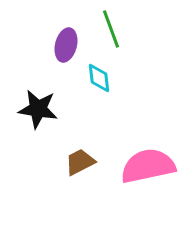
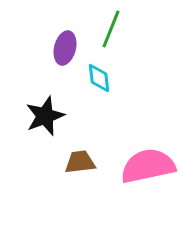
green line: rotated 42 degrees clockwise
purple ellipse: moved 1 px left, 3 px down
black star: moved 7 px right, 7 px down; rotated 30 degrees counterclockwise
brown trapezoid: rotated 20 degrees clockwise
